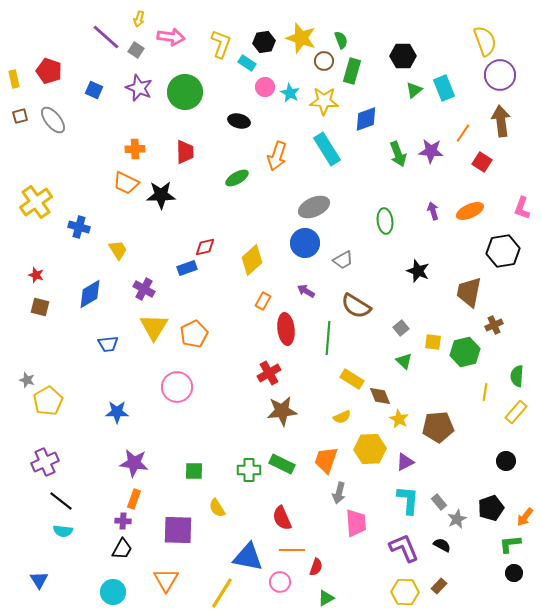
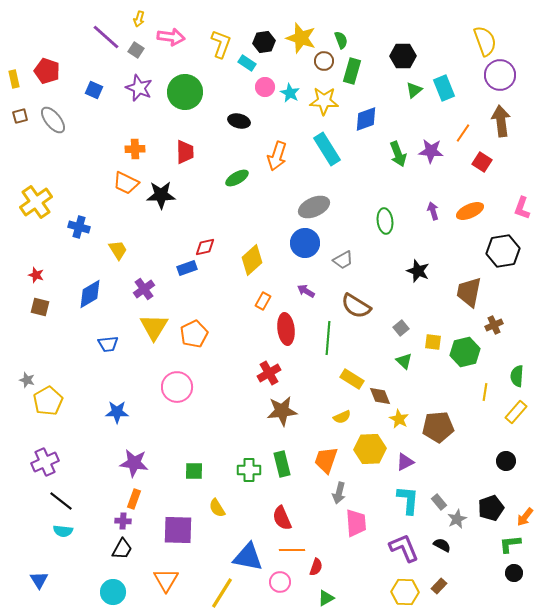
red pentagon at (49, 71): moved 2 px left
purple cross at (144, 289): rotated 25 degrees clockwise
green rectangle at (282, 464): rotated 50 degrees clockwise
